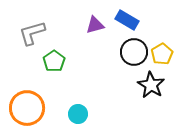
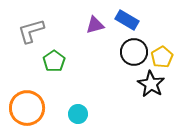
gray L-shape: moved 1 px left, 2 px up
yellow pentagon: moved 3 px down
black star: moved 1 px up
